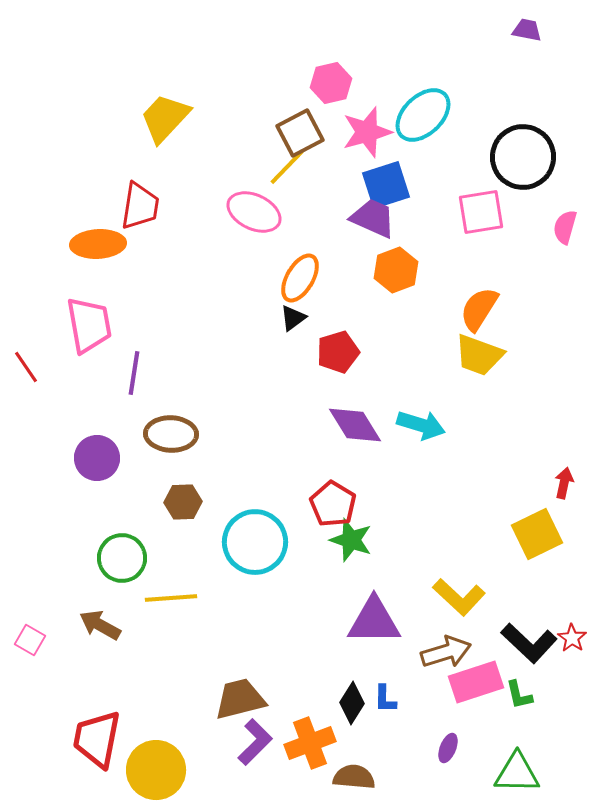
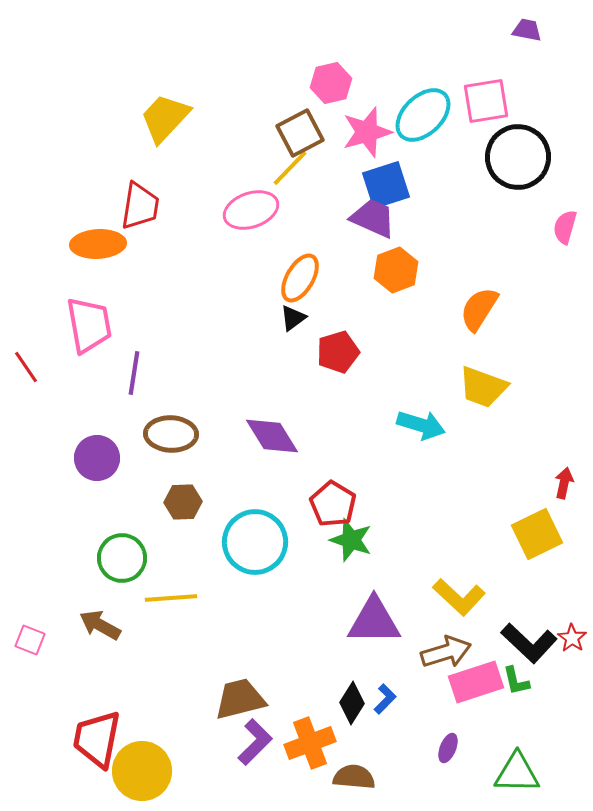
black circle at (523, 157): moved 5 px left
yellow line at (287, 167): moved 3 px right, 1 px down
pink ellipse at (254, 212): moved 3 px left, 2 px up; rotated 44 degrees counterclockwise
pink square at (481, 212): moved 5 px right, 111 px up
yellow trapezoid at (479, 355): moved 4 px right, 32 px down
purple diamond at (355, 425): moved 83 px left, 11 px down
pink square at (30, 640): rotated 8 degrees counterclockwise
green L-shape at (519, 695): moved 3 px left, 14 px up
blue L-shape at (385, 699): rotated 136 degrees counterclockwise
yellow circle at (156, 770): moved 14 px left, 1 px down
